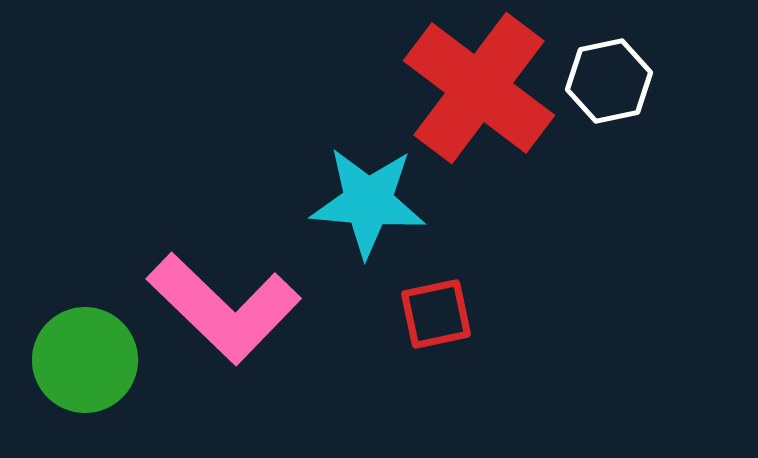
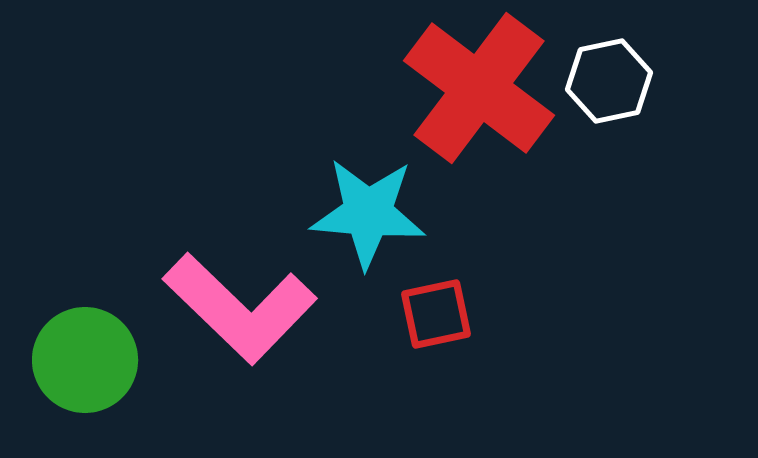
cyan star: moved 11 px down
pink L-shape: moved 16 px right
